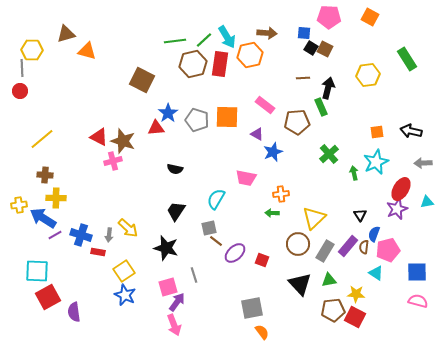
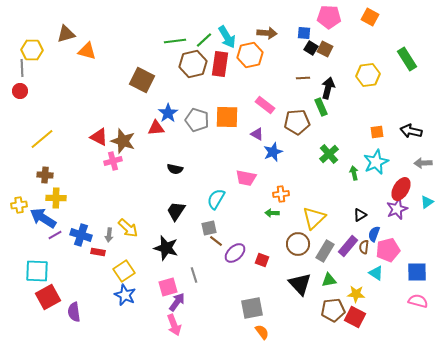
cyan triangle at (427, 202): rotated 24 degrees counterclockwise
black triangle at (360, 215): rotated 32 degrees clockwise
